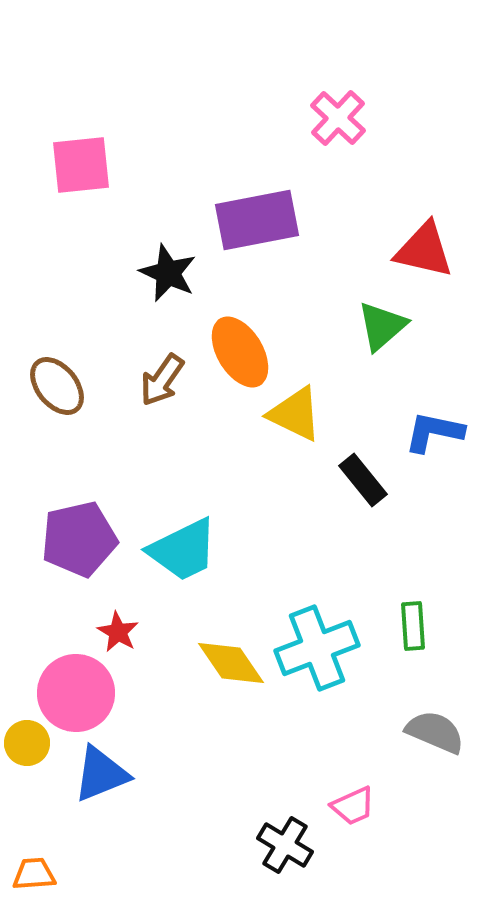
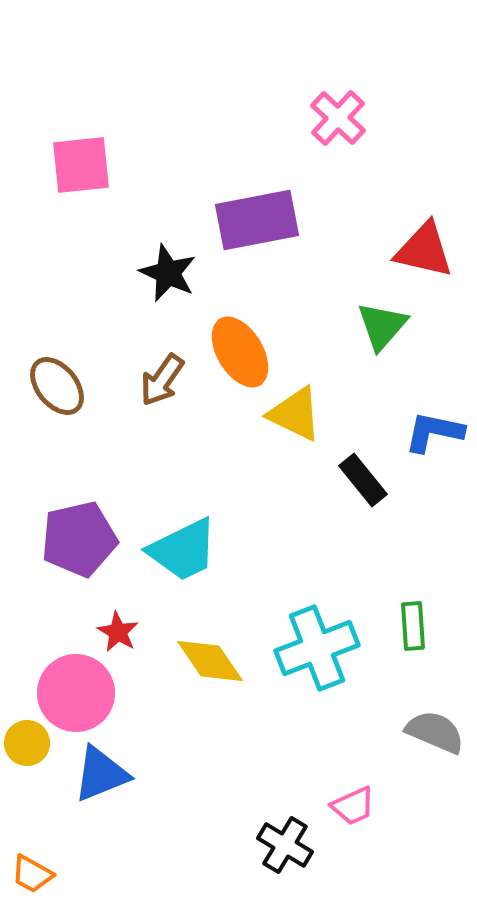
green triangle: rotated 8 degrees counterclockwise
yellow diamond: moved 21 px left, 2 px up
orange trapezoid: moved 2 px left; rotated 147 degrees counterclockwise
